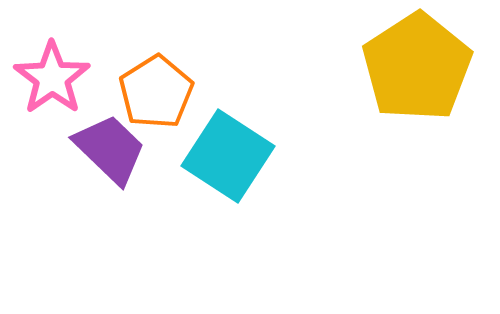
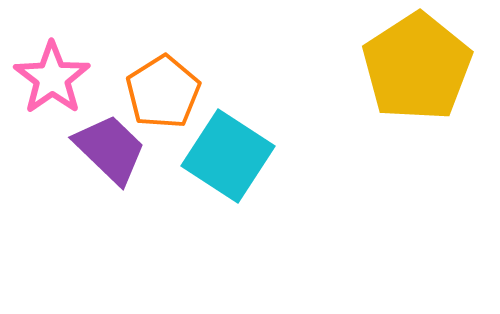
orange pentagon: moved 7 px right
